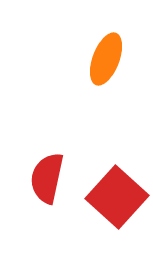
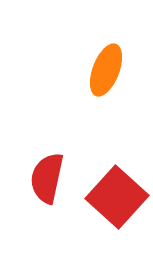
orange ellipse: moved 11 px down
